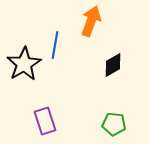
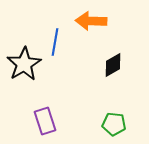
orange arrow: rotated 108 degrees counterclockwise
blue line: moved 3 px up
